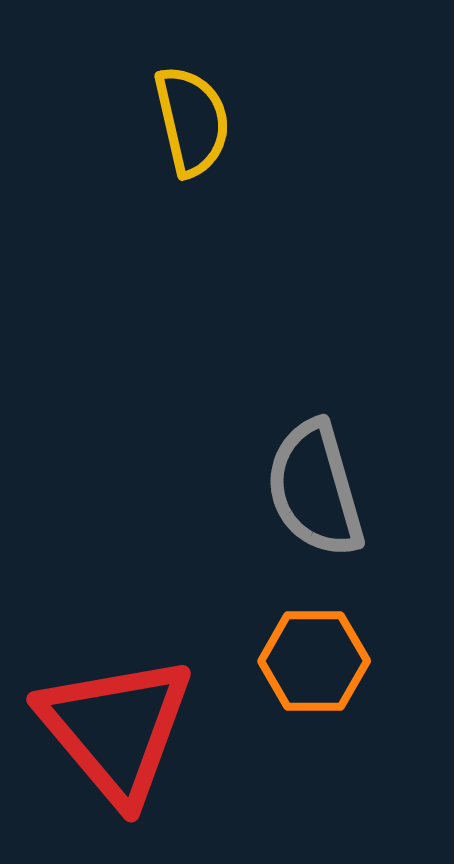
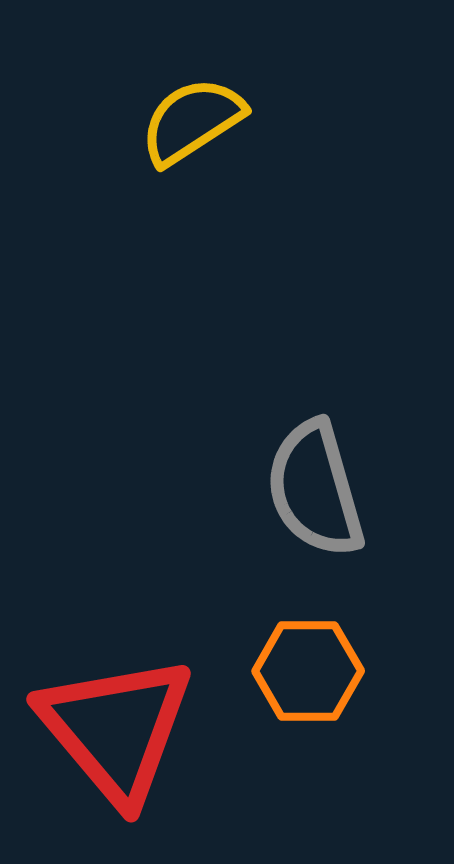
yellow semicircle: rotated 110 degrees counterclockwise
orange hexagon: moved 6 px left, 10 px down
